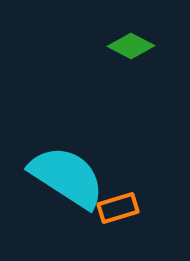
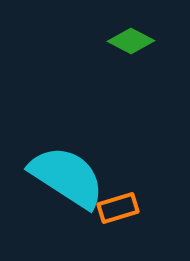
green diamond: moved 5 px up
